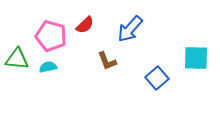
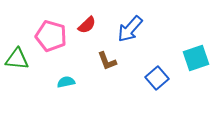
red semicircle: moved 2 px right
cyan square: rotated 20 degrees counterclockwise
cyan semicircle: moved 18 px right, 15 px down
